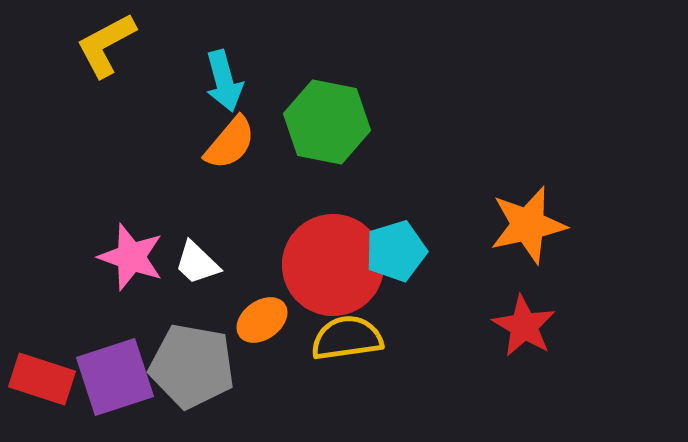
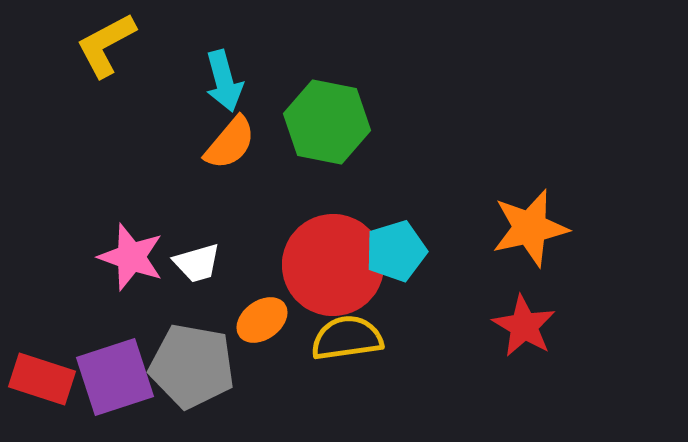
orange star: moved 2 px right, 3 px down
white trapezoid: rotated 60 degrees counterclockwise
